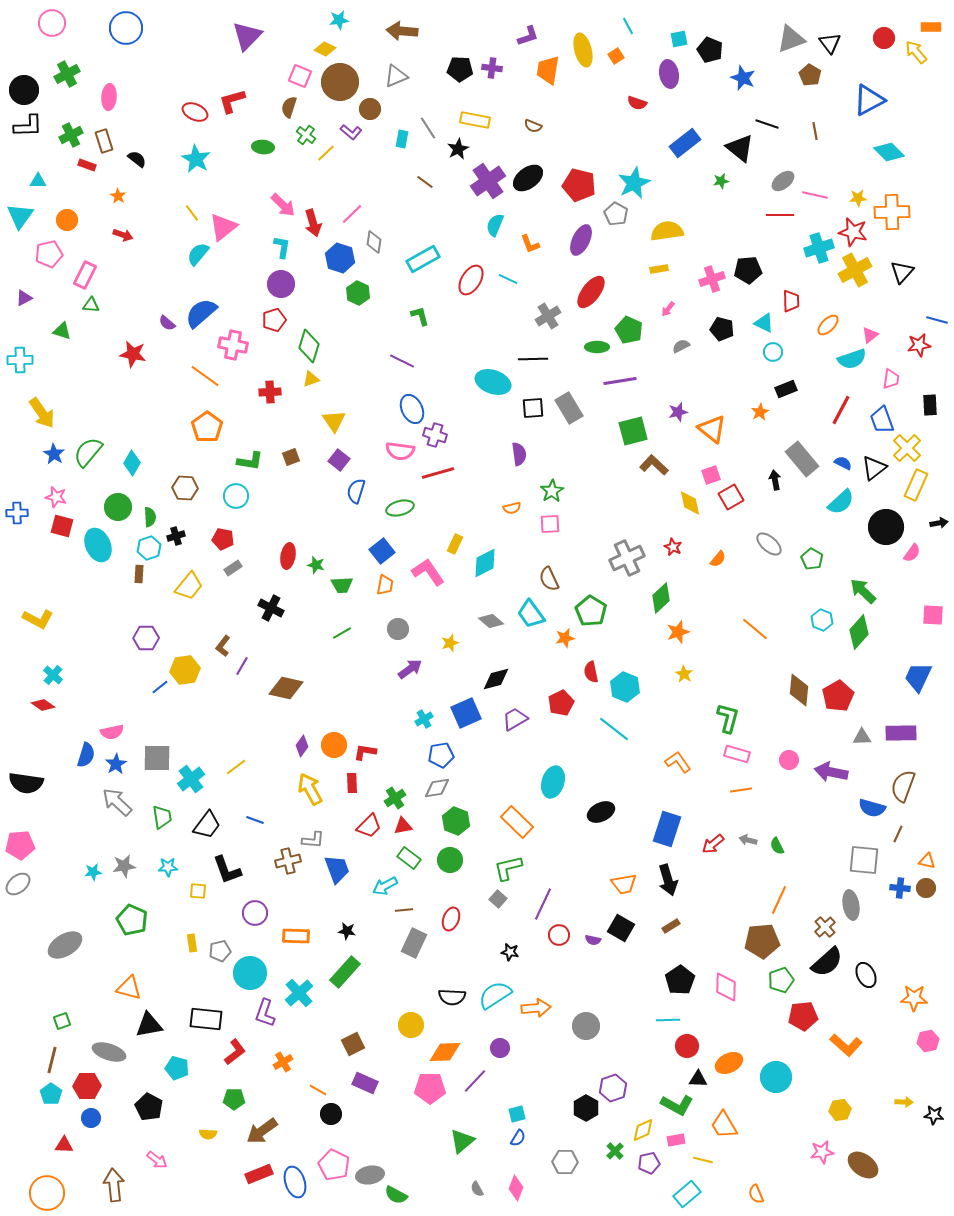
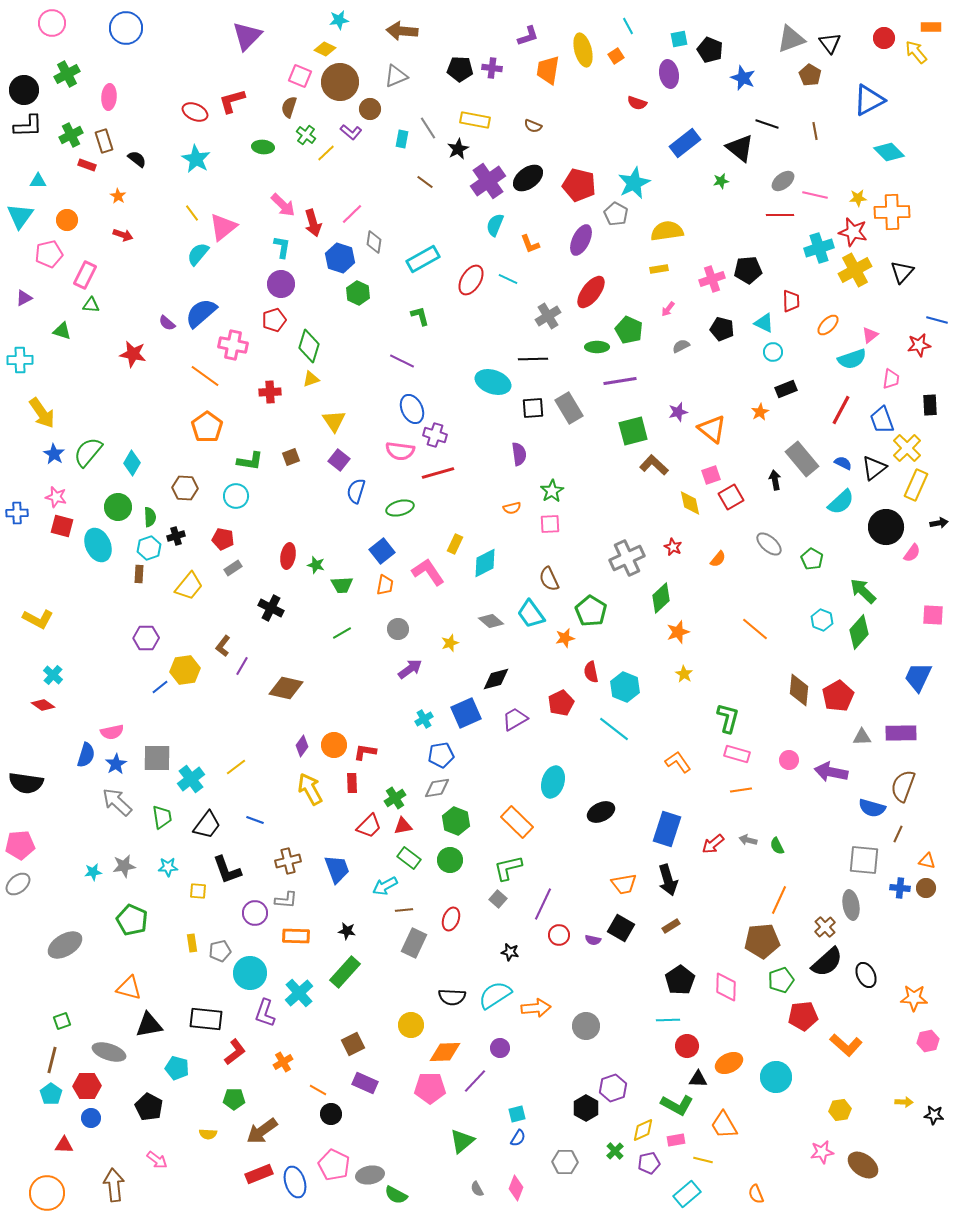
gray L-shape at (313, 840): moved 27 px left, 60 px down
